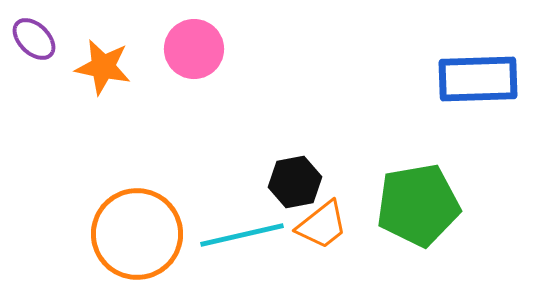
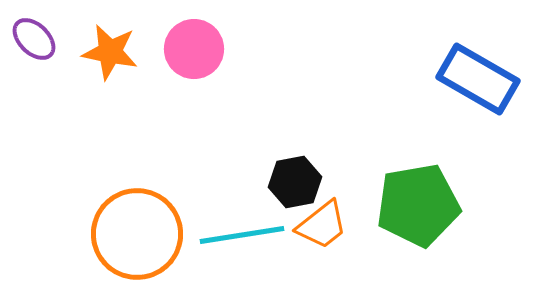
orange star: moved 7 px right, 15 px up
blue rectangle: rotated 32 degrees clockwise
cyan line: rotated 4 degrees clockwise
